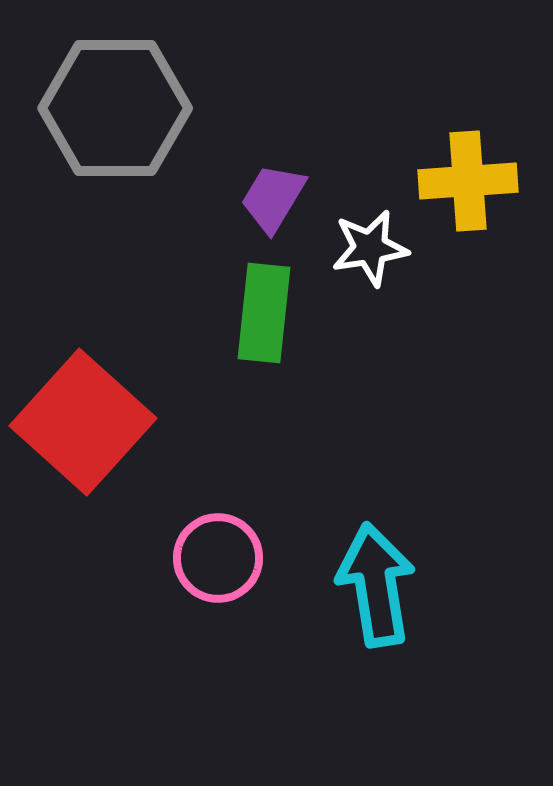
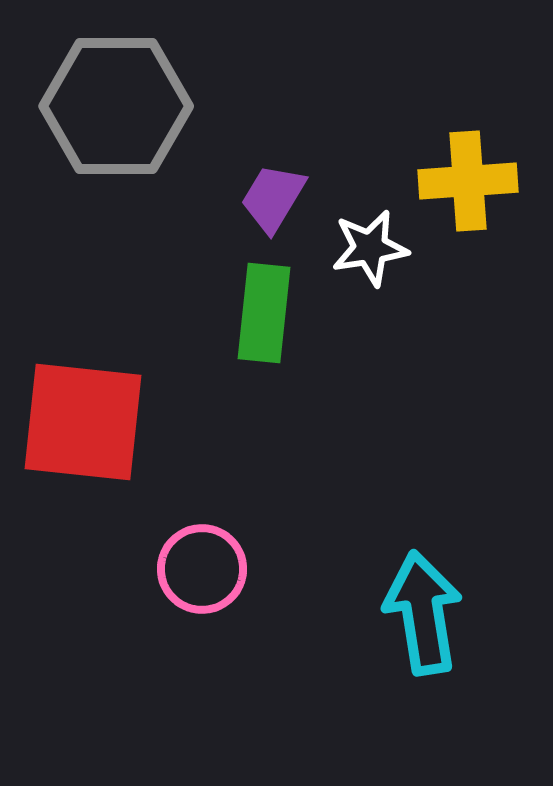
gray hexagon: moved 1 px right, 2 px up
red square: rotated 36 degrees counterclockwise
pink circle: moved 16 px left, 11 px down
cyan arrow: moved 47 px right, 28 px down
